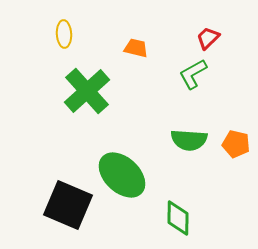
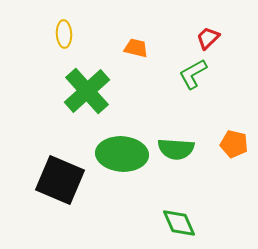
green semicircle: moved 13 px left, 9 px down
orange pentagon: moved 2 px left
green ellipse: moved 21 px up; rotated 39 degrees counterclockwise
black square: moved 8 px left, 25 px up
green diamond: moved 1 px right, 5 px down; rotated 24 degrees counterclockwise
